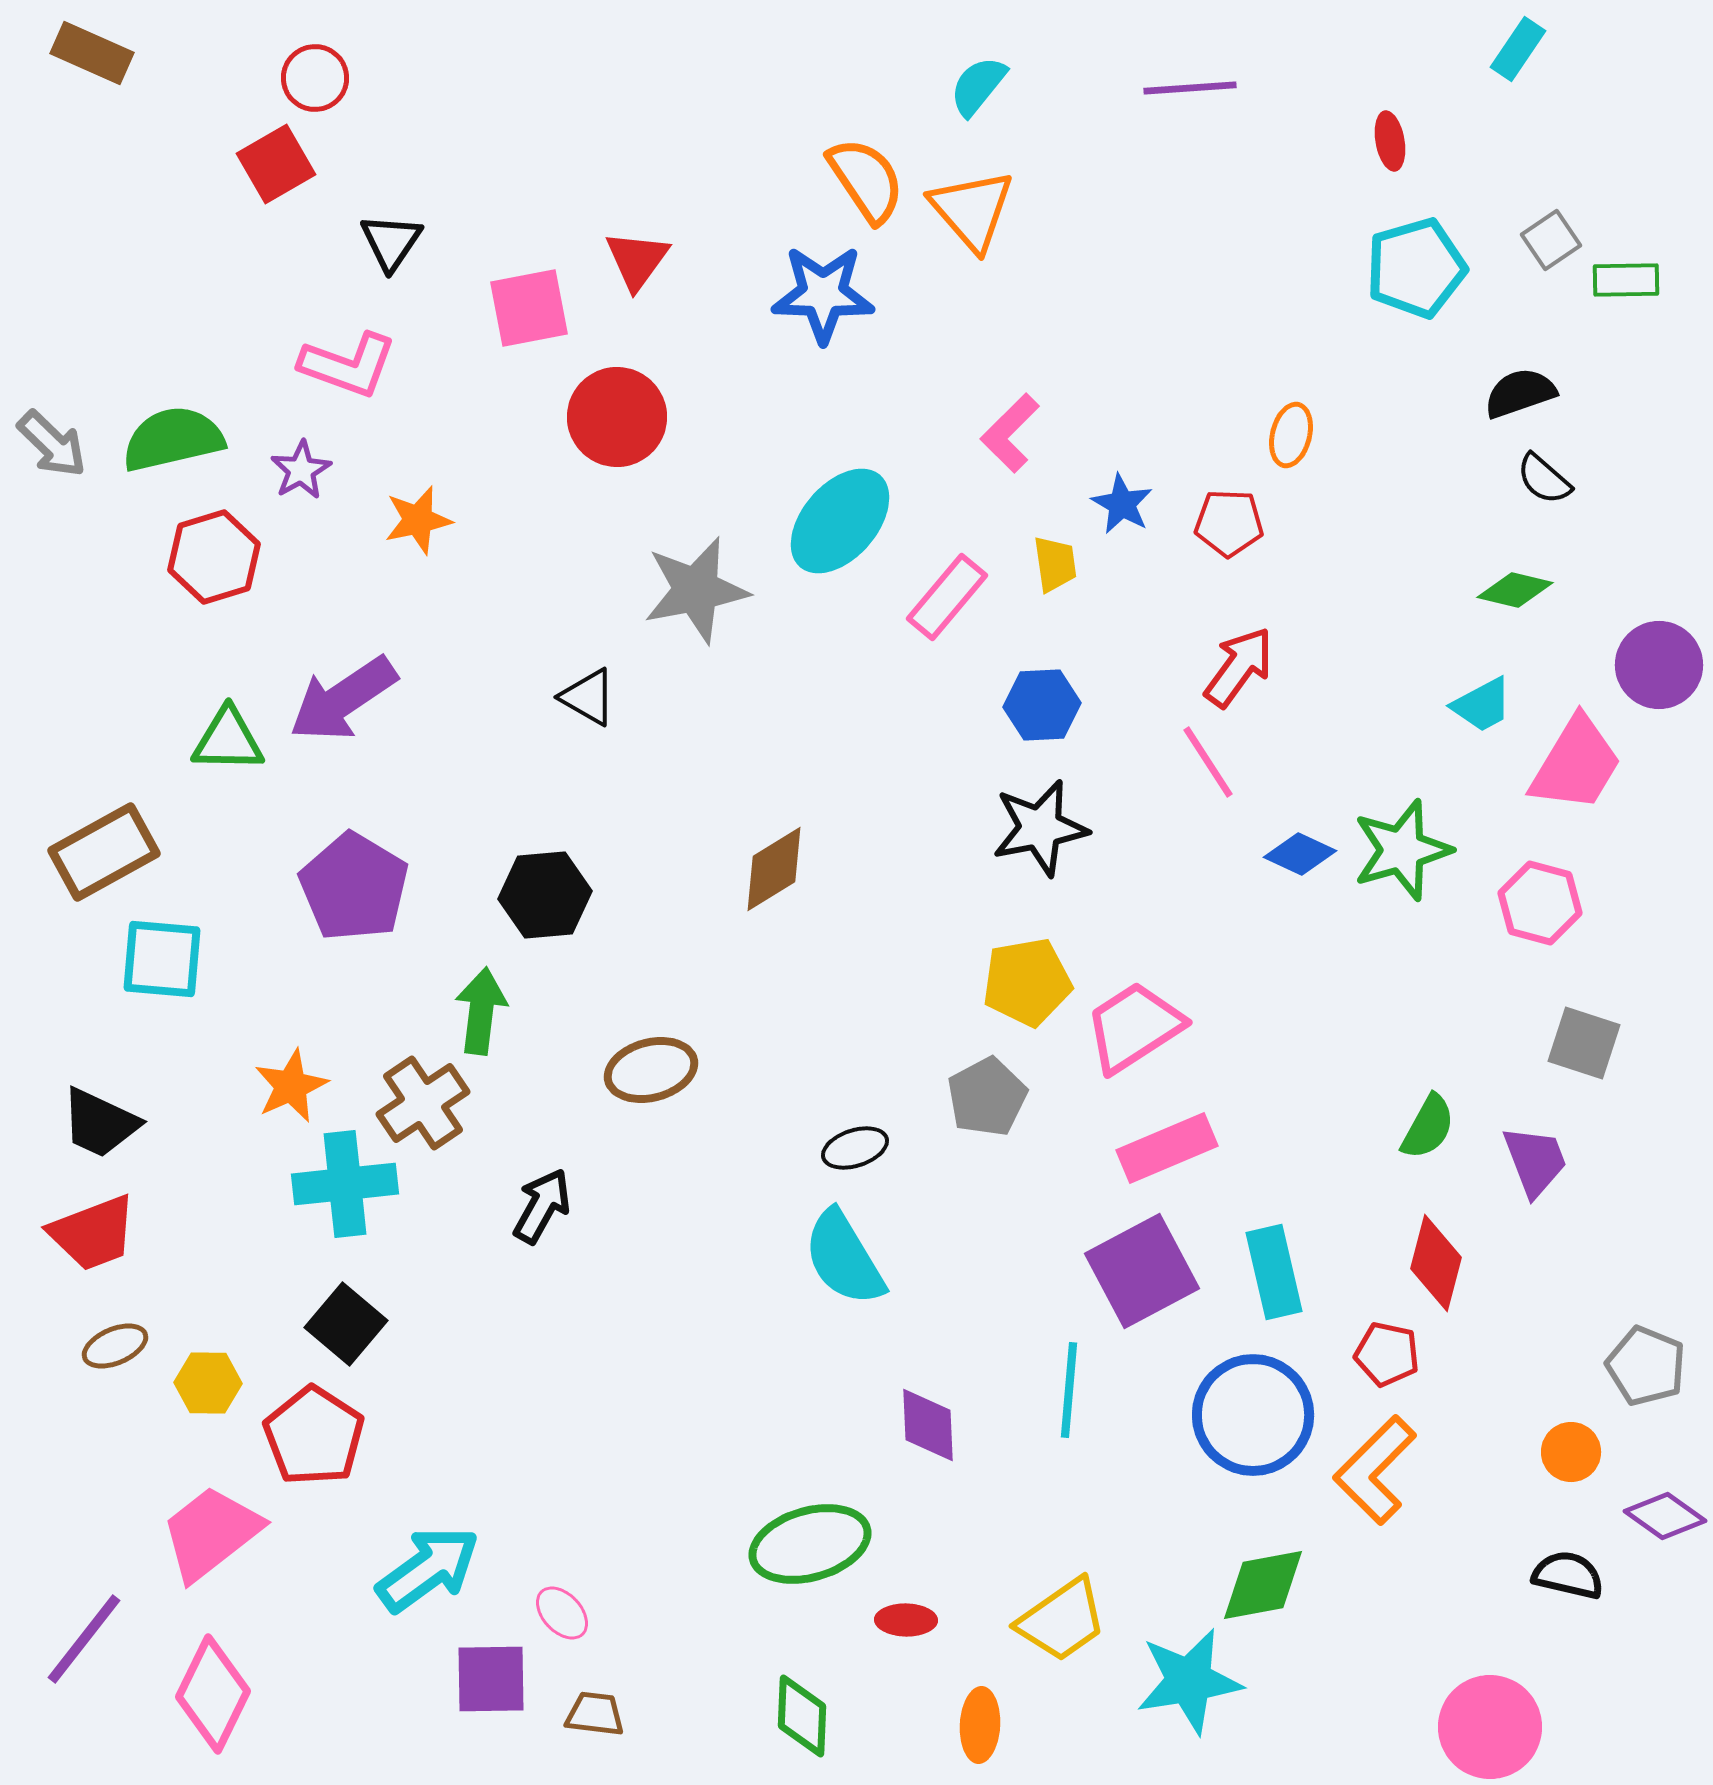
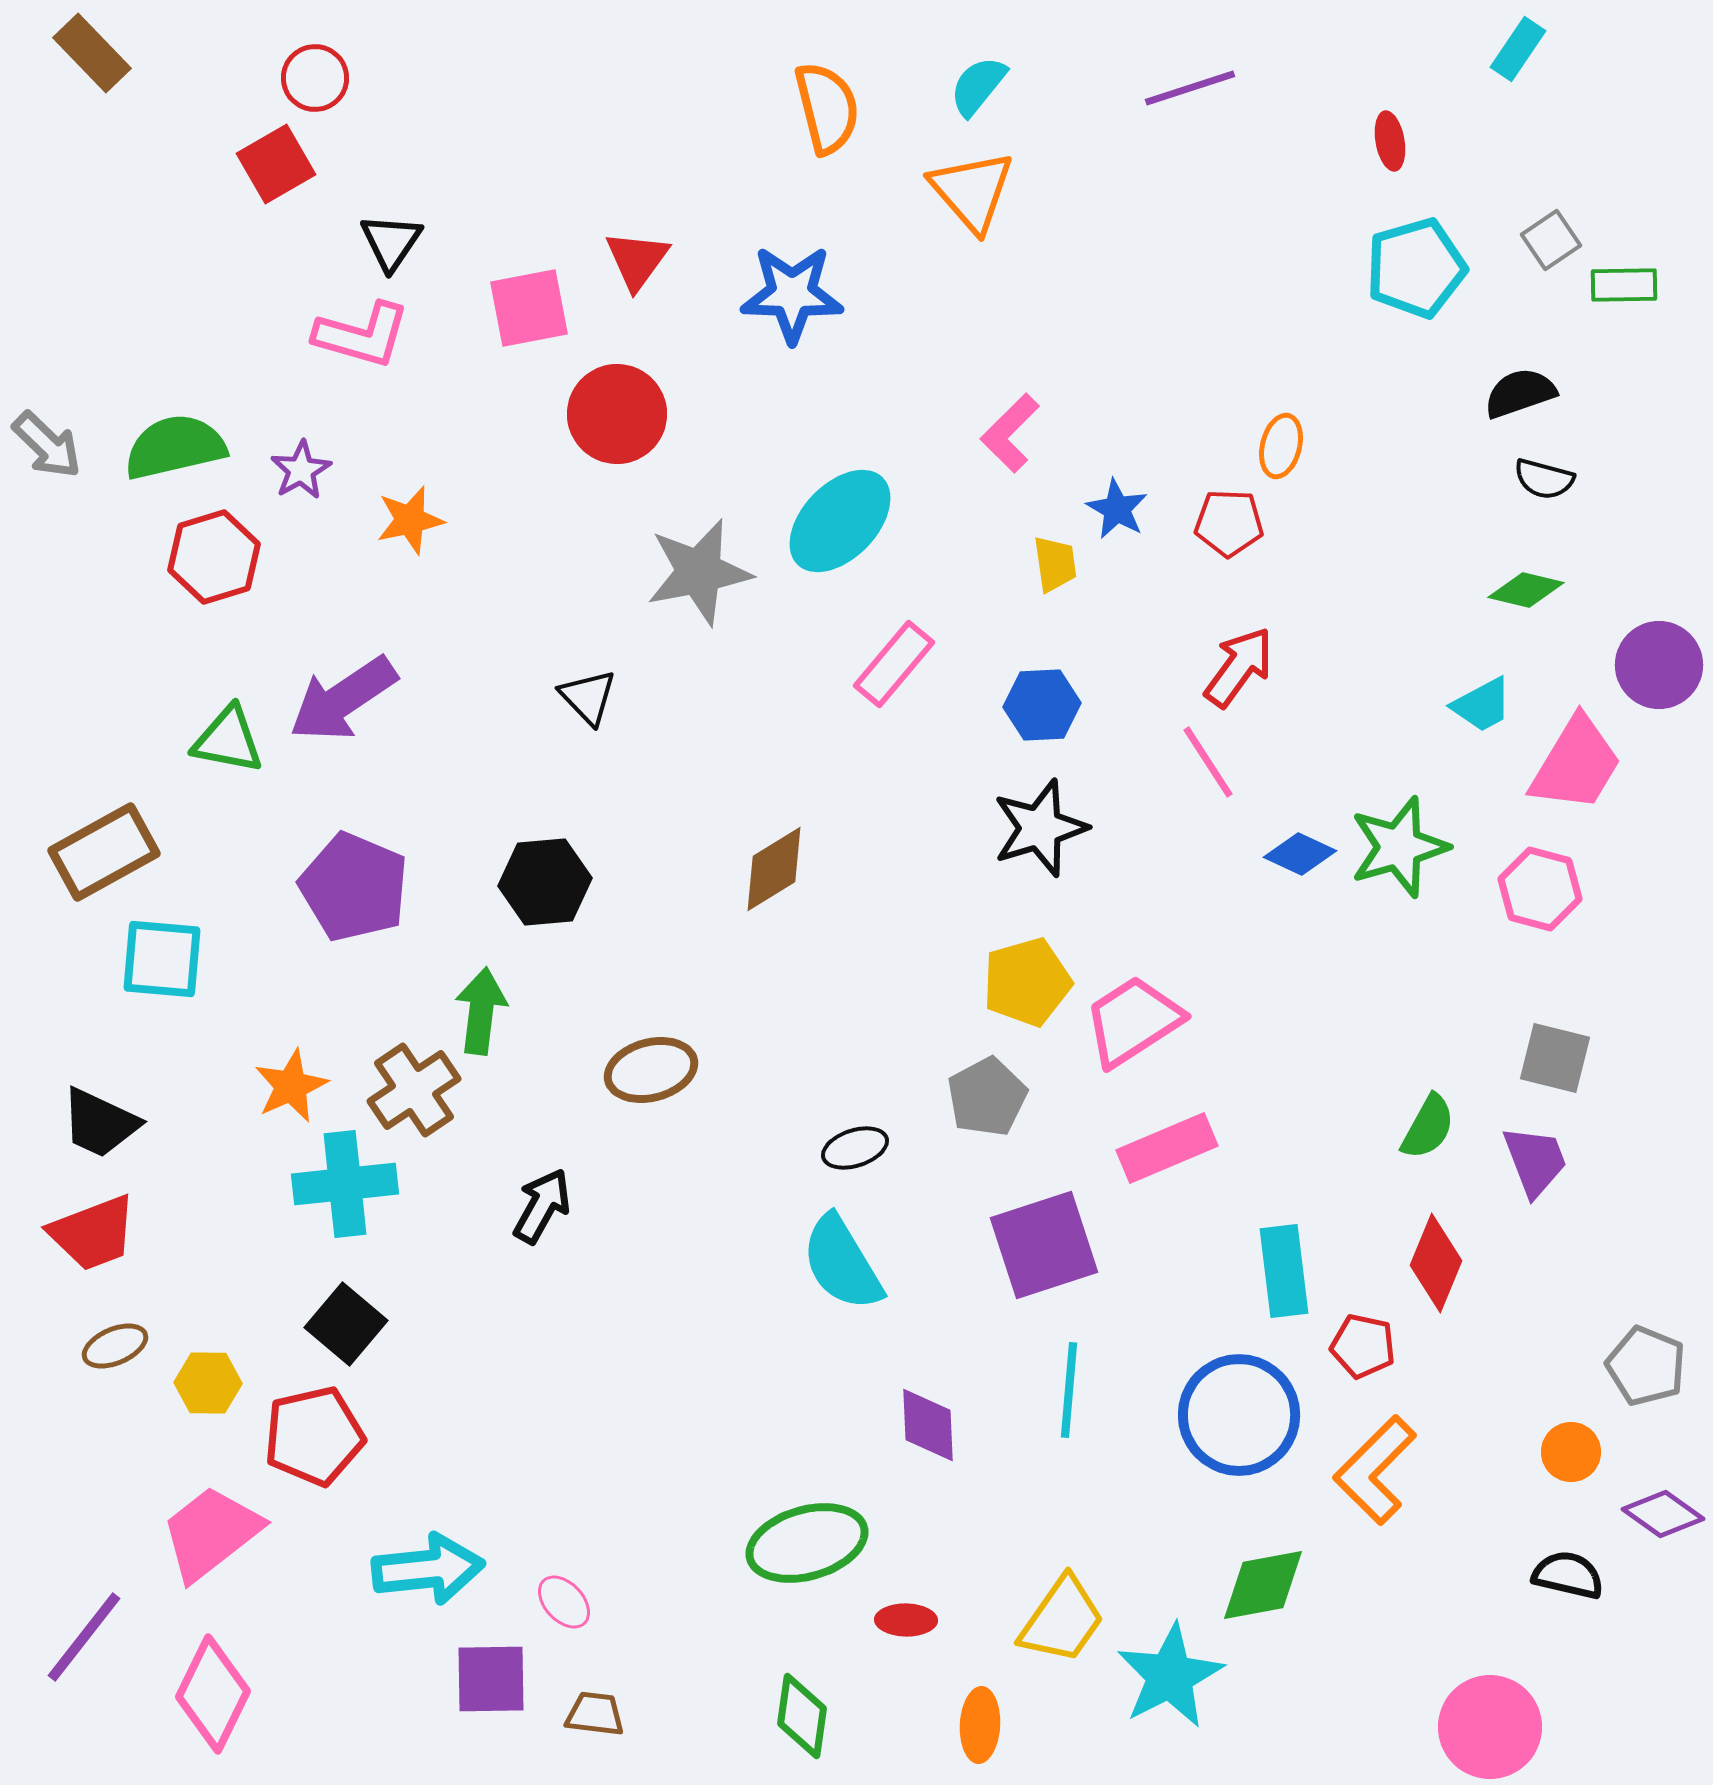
brown rectangle at (92, 53): rotated 22 degrees clockwise
purple line at (1190, 88): rotated 14 degrees counterclockwise
orange semicircle at (866, 180): moved 39 px left, 72 px up; rotated 20 degrees clockwise
orange triangle at (972, 210): moved 19 px up
green rectangle at (1626, 280): moved 2 px left, 5 px down
blue star at (823, 294): moved 31 px left
pink L-shape at (348, 365): moved 14 px right, 30 px up; rotated 4 degrees counterclockwise
red circle at (617, 417): moved 3 px up
orange ellipse at (1291, 435): moved 10 px left, 11 px down
green semicircle at (173, 439): moved 2 px right, 8 px down
gray arrow at (52, 444): moved 5 px left, 1 px down
black semicircle at (1544, 479): rotated 26 degrees counterclockwise
blue star at (1122, 504): moved 5 px left, 5 px down
orange star at (418, 520): moved 8 px left
cyan ellipse at (840, 521): rotated 3 degrees clockwise
gray star at (696, 590): moved 3 px right, 18 px up
green diamond at (1515, 590): moved 11 px right
pink rectangle at (947, 597): moved 53 px left, 67 px down
black triangle at (588, 697): rotated 16 degrees clockwise
green triangle at (228, 740): rotated 10 degrees clockwise
black star at (1040, 828): rotated 6 degrees counterclockwise
green star at (1402, 850): moved 3 px left, 3 px up
purple pentagon at (354, 887): rotated 8 degrees counterclockwise
black hexagon at (545, 895): moved 13 px up
pink hexagon at (1540, 903): moved 14 px up
yellow pentagon at (1027, 982): rotated 6 degrees counterclockwise
pink trapezoid at (1134, 1027): moved 1 px left, 6 px up
gray square at (1584, 1043): moved 29 px left, 15 px down; rotated 4 degrees counterclockwise
brown cross at (423, 1103): moved 9 px left, 13 px up
cyan semicircle at (844, 1258): moved 2 px left, 5 px down
red diamond at (1436, 1263): rotated 8 degrees clockwise
purple square at (1142, 1271): moved 98 px left, 26 px up; rotated 10 degrees clockwise
cyan rectangle at (1274, 1272): moved 10 px right, 1 px up; rotated 6 degrees clockwise
red pentagon at (1387, 1354): moved 24 px left, 8 px up
blue circle at (1253, 1415): moved 14 px left
red pentagon at (314, 1436): rotated 26 degrees clockwise
purple diamond at (1665, 1516): moved 2 px left, 2 px up
green ellipse at (810, 1544): moved 3 px left, 1 px up
cyan arrow at (428, 1569): rotated 30 degrees clockwise
pink ellipse at (562, 1613): moved 2 px right, 11 px up
yellow trapezoid at (1062, 1620): rotated 20 degrees counterclockwise
purple line at (84, 1639): moved 2 px up
cyan star at (1189, 1681): moved 19 px left, 5 px up; rotated 18 degrees counterclockwise
green diamond at (802, 1716): rotated 6 degrees clockwise
